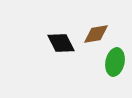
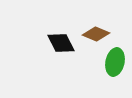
brown diamond: rotated 32 degrees clockwise
